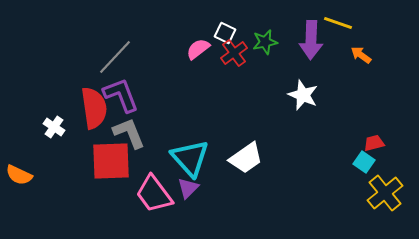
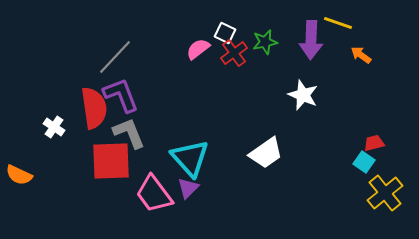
white trapezoid: moved 20 px right, 5 px up
